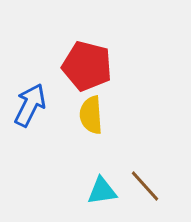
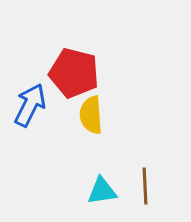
red pentagon: moved 13 px left, 7 px down
brown line: rotated 39 degrees clockwise
